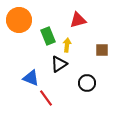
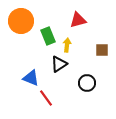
orange circle: moved 2 px right, 1 px down
